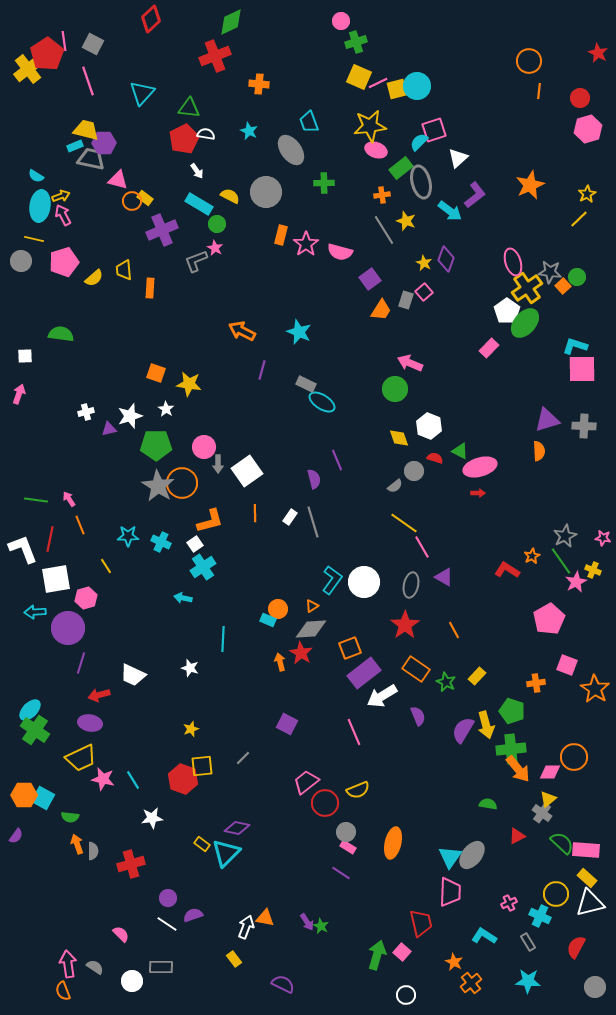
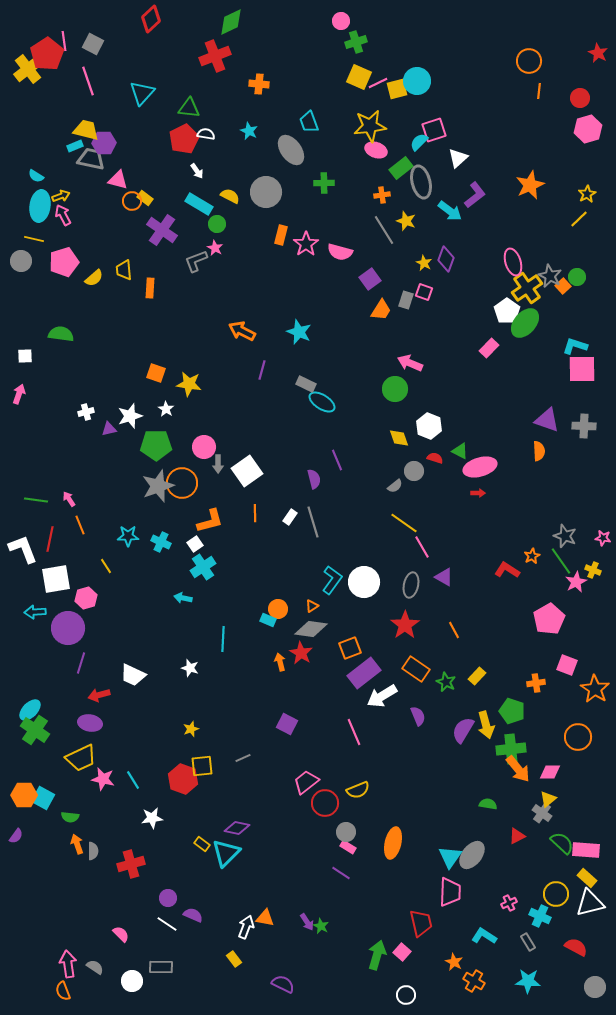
cyan circle at (417, 86): moved 5 px up
purple cross at (162, 230): rotated 32 degrees counterclockwise
gray star at (550, 272): moved 4 px down; rotated 20 degrees clockwise
pink square at (424, 292): rotated 30 degrees counterclockwise
purple triangle at (547, 420): rotated 36 degrees clockwise
gray star at (158, 486): rotated 20 degrees clockwise
gray star at (565, 536): rotated 25 degrees counterclockwise
gray diamond at (311, 629): rotated 12 degrees clockwise
orange circle at (574, 757): moved 4 px right, 20 px up
gray line at (243, 758): rotated 21 degrees clockwise
purple semicircle at (193, 915): rotated 42 degrees clockwise
red semicircle at (576, 947): rotated 90 degrees clockwise
orange cross at (471, 983): moved 3 px right, 2 px up; rotated 20 degrees counterclockwise
